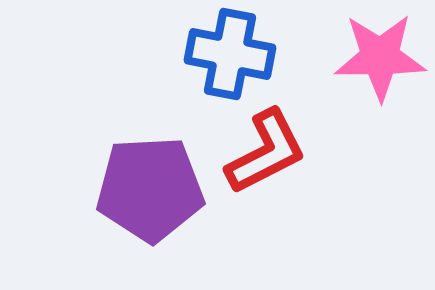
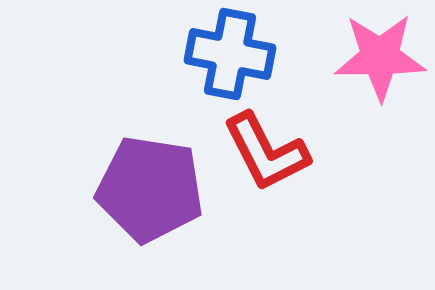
red L-shape: rotated 90 degrees clockwise
purple pentagon: rotated 12 degrees clockwise
